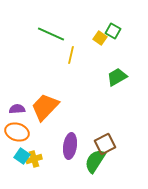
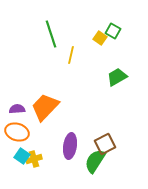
green line: rotated 48 degrees clockwise
